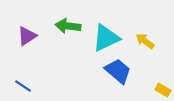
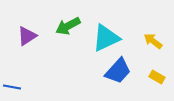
green arrow: rotated 35 degrees counterclockwise
yellow arrow: moved 8 px right
blue trapezoid: rotated 92 degrees clockwise
blue line: moved 11 px left, 1 px down; rotated 24 degrees counterclockwise
yellow rectangle: moved 6 px left, 13 px up
